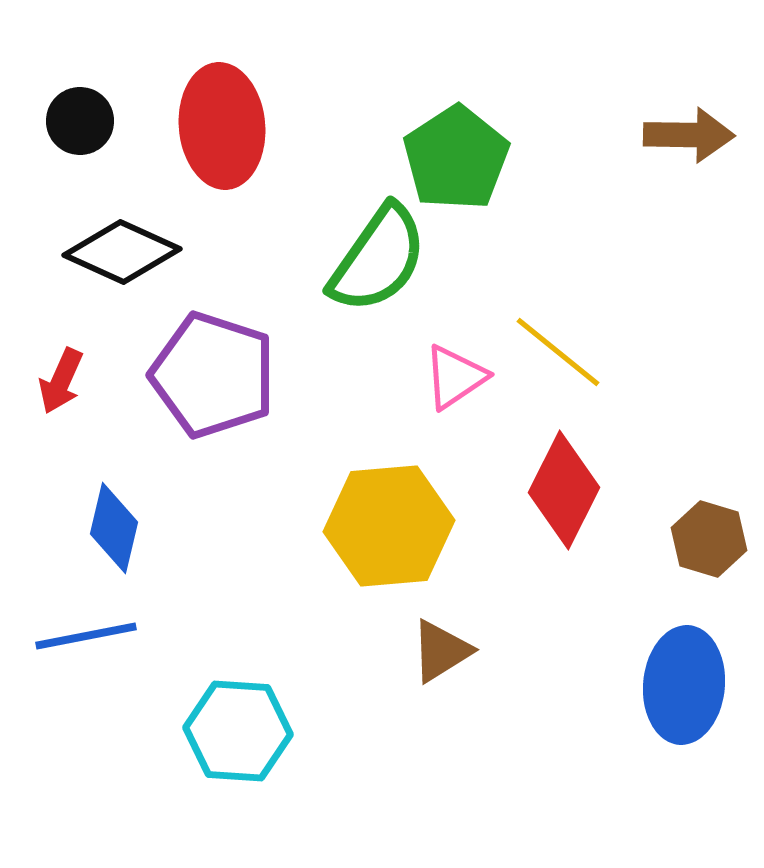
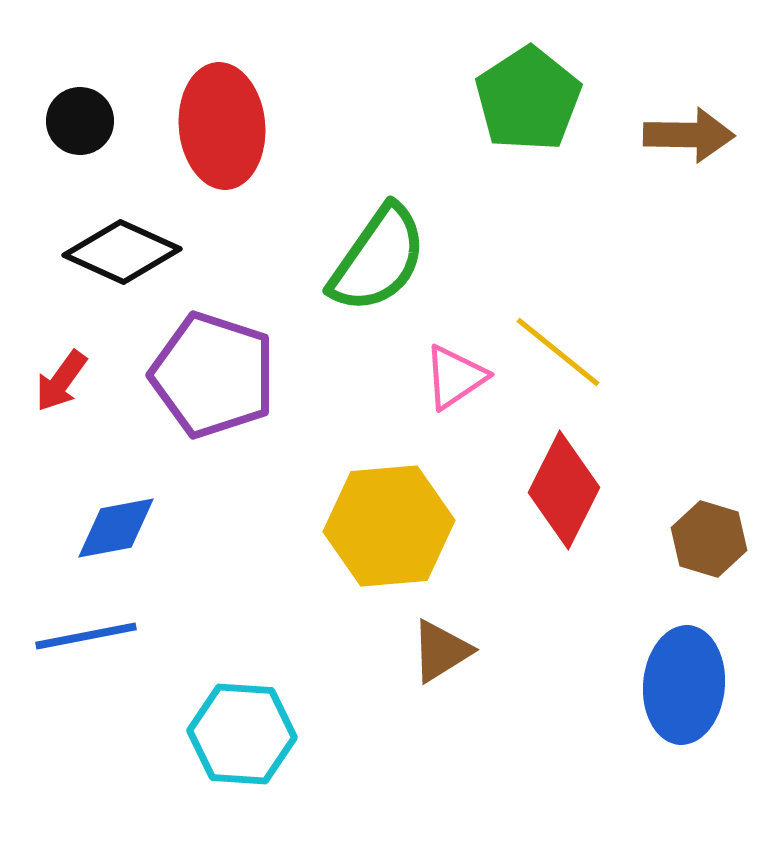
green pentagon: moved 72 px right, 59 px up
red arrow: rotated 12 degrees clockwise
blue diamond: moved 2 px right; rotated 66 degrees clockwise
cyan hexagon: moved 4 px right, 3 px down
